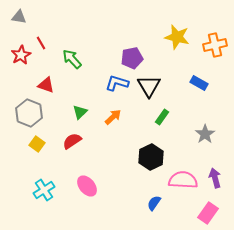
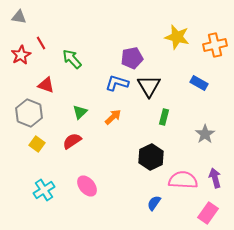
green rectangle: moved 2 px right; rotated 21 degrees counterclockwise
